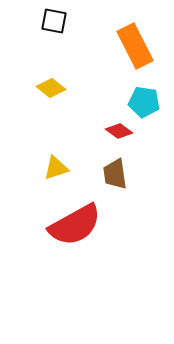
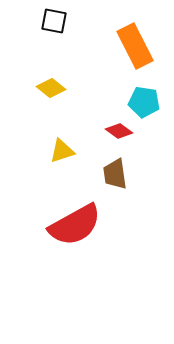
yellow triangle: moved 6 px right, 17 px up
